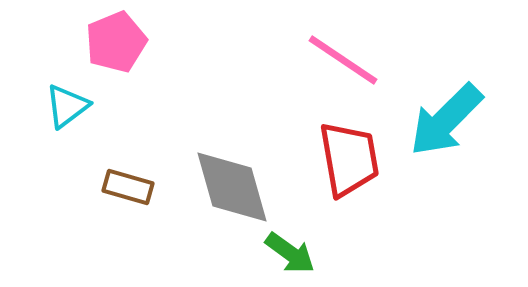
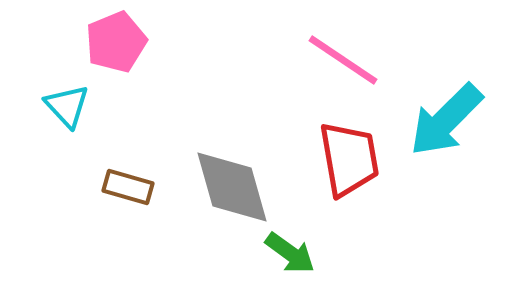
cyan triangle: rotated 36 degrees counterclockwise
